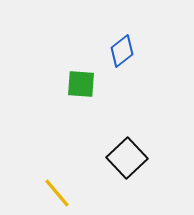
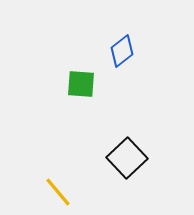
yellow line: moved 1 px right, 1 px up
